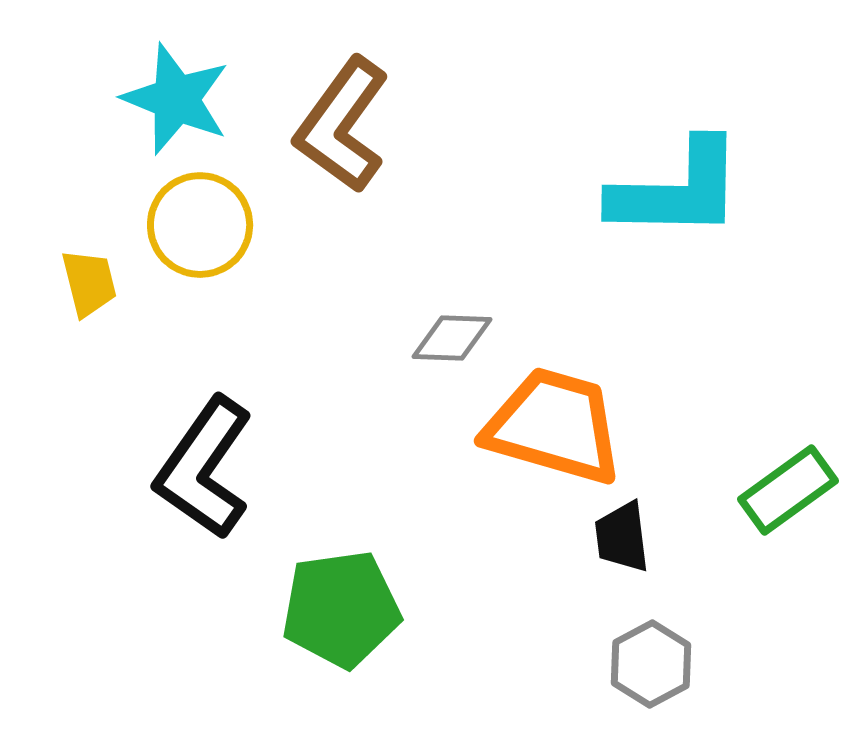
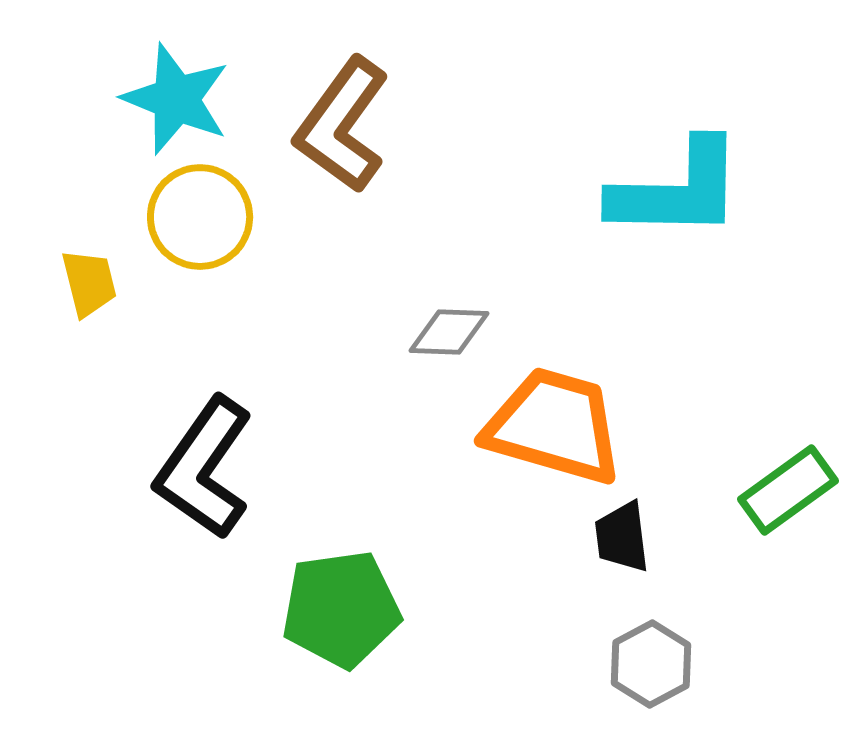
yellow circle: moved 8 px up
gray diamond: moved 3 px left, 6 px up
